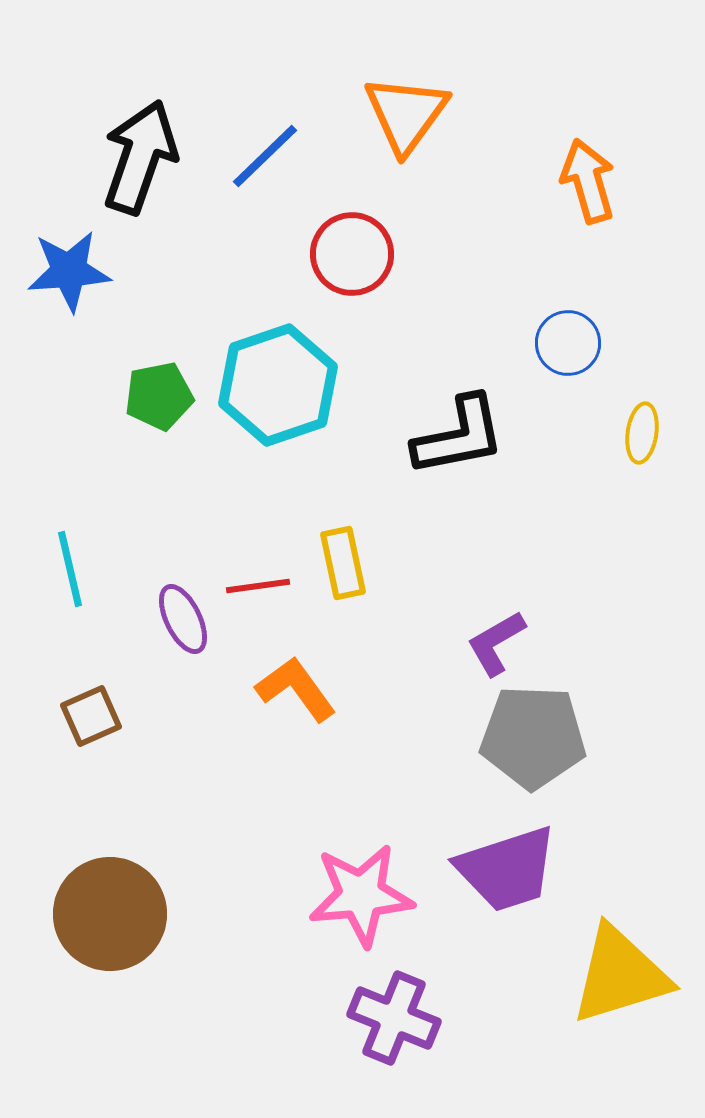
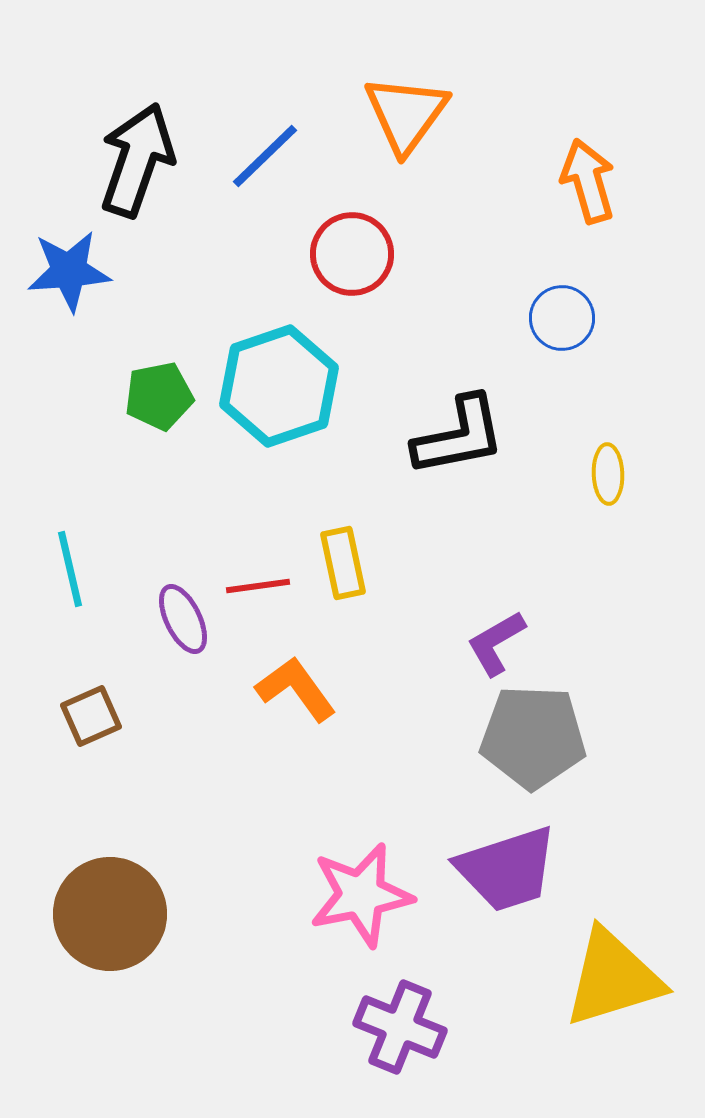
black arrow: moved 3 px left, 3 px down
blue circle: moved 6 px left, 25 px up
cyan hexagon: moved 1 px right, 1 px down
yellow ellipse: moved 34 px left, 41 px down; rotated 10 degrees counterclockwise
pink star: rotated 6 degrees counterclockwise
yellow triangle: moved 7 px left, 3 px down
purple cross: moved 6 px right, 9 px down
